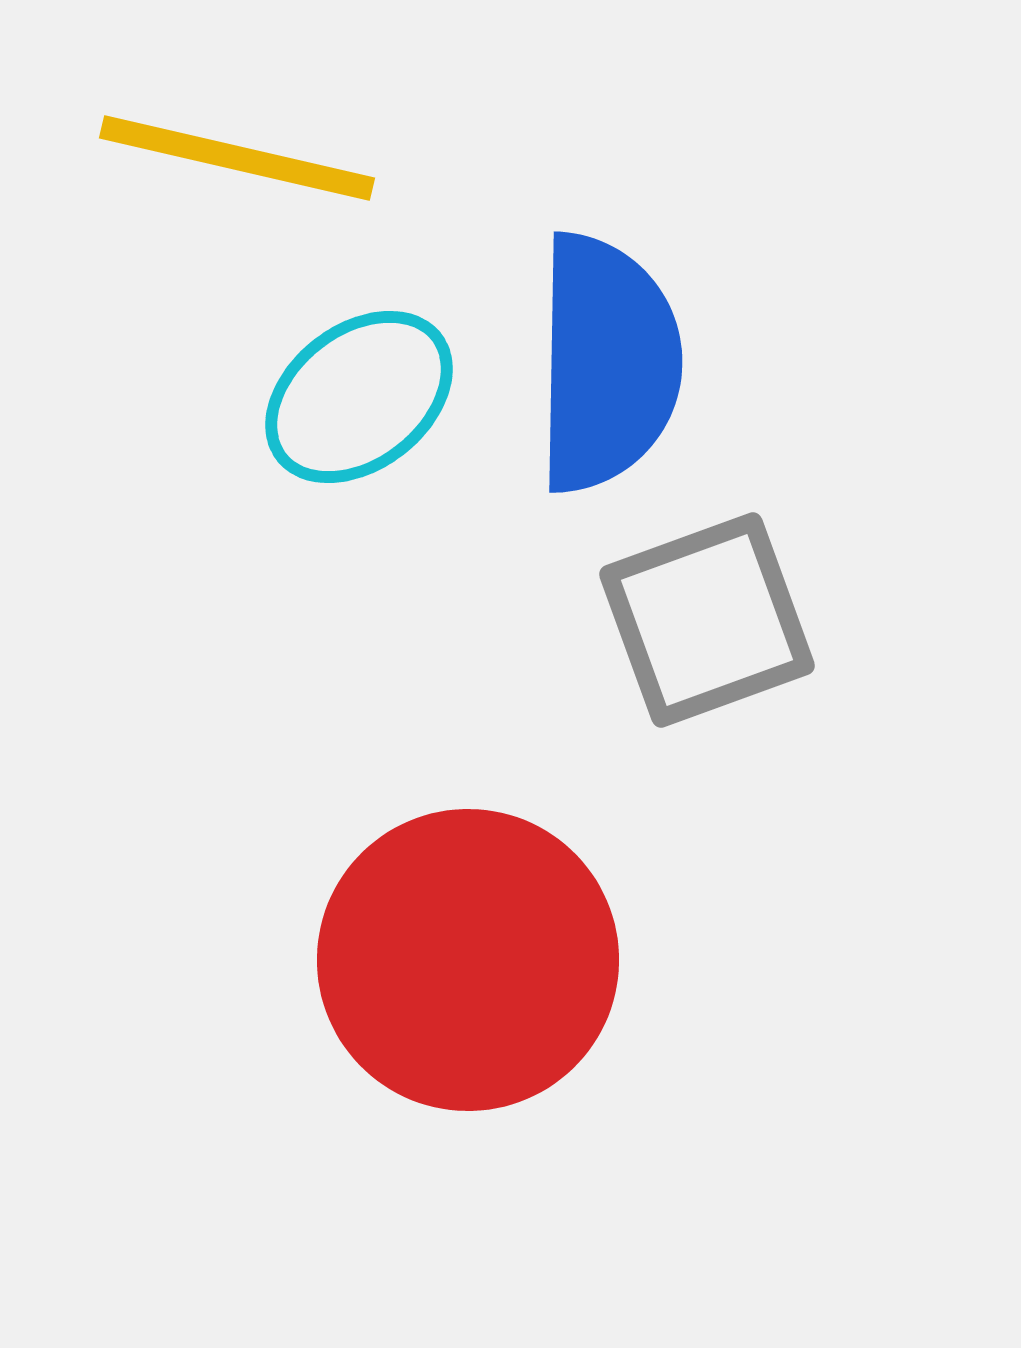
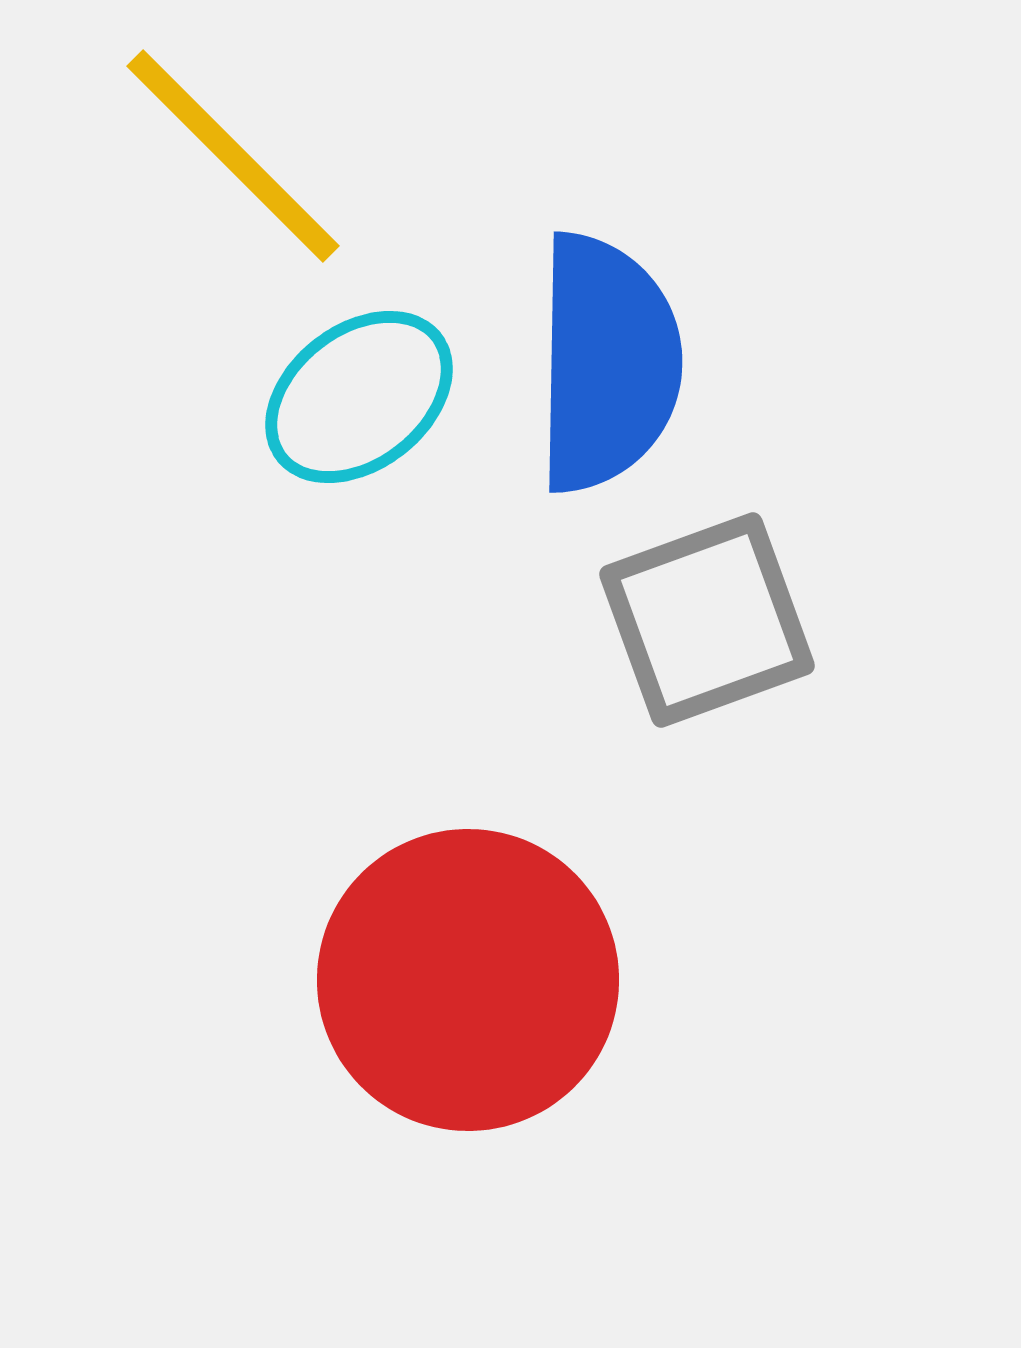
yellow line: moved 4 px left, 2 px up; rotated 32 degrees clockwise
red circle: moved 20 px down
